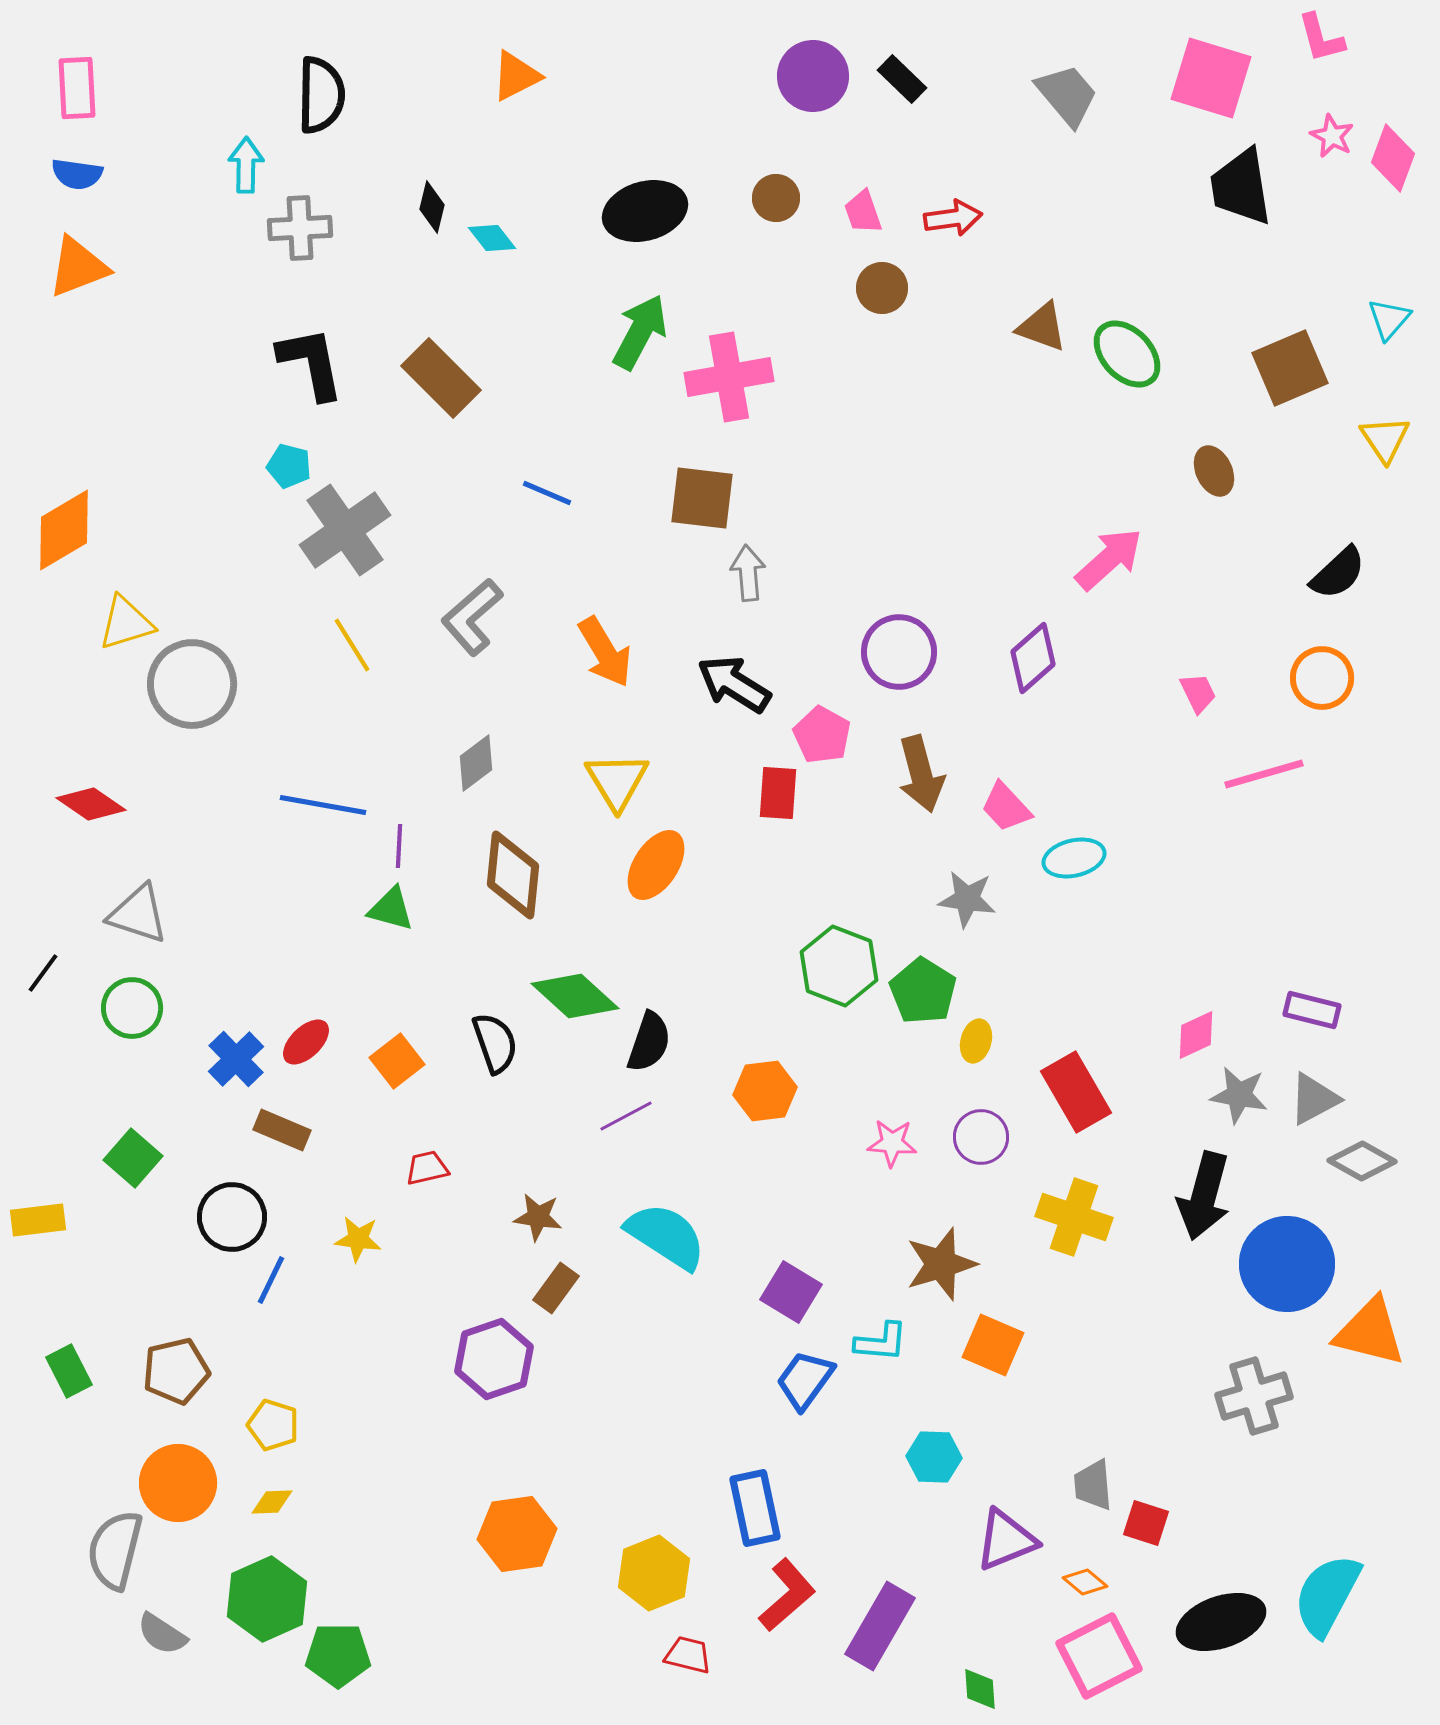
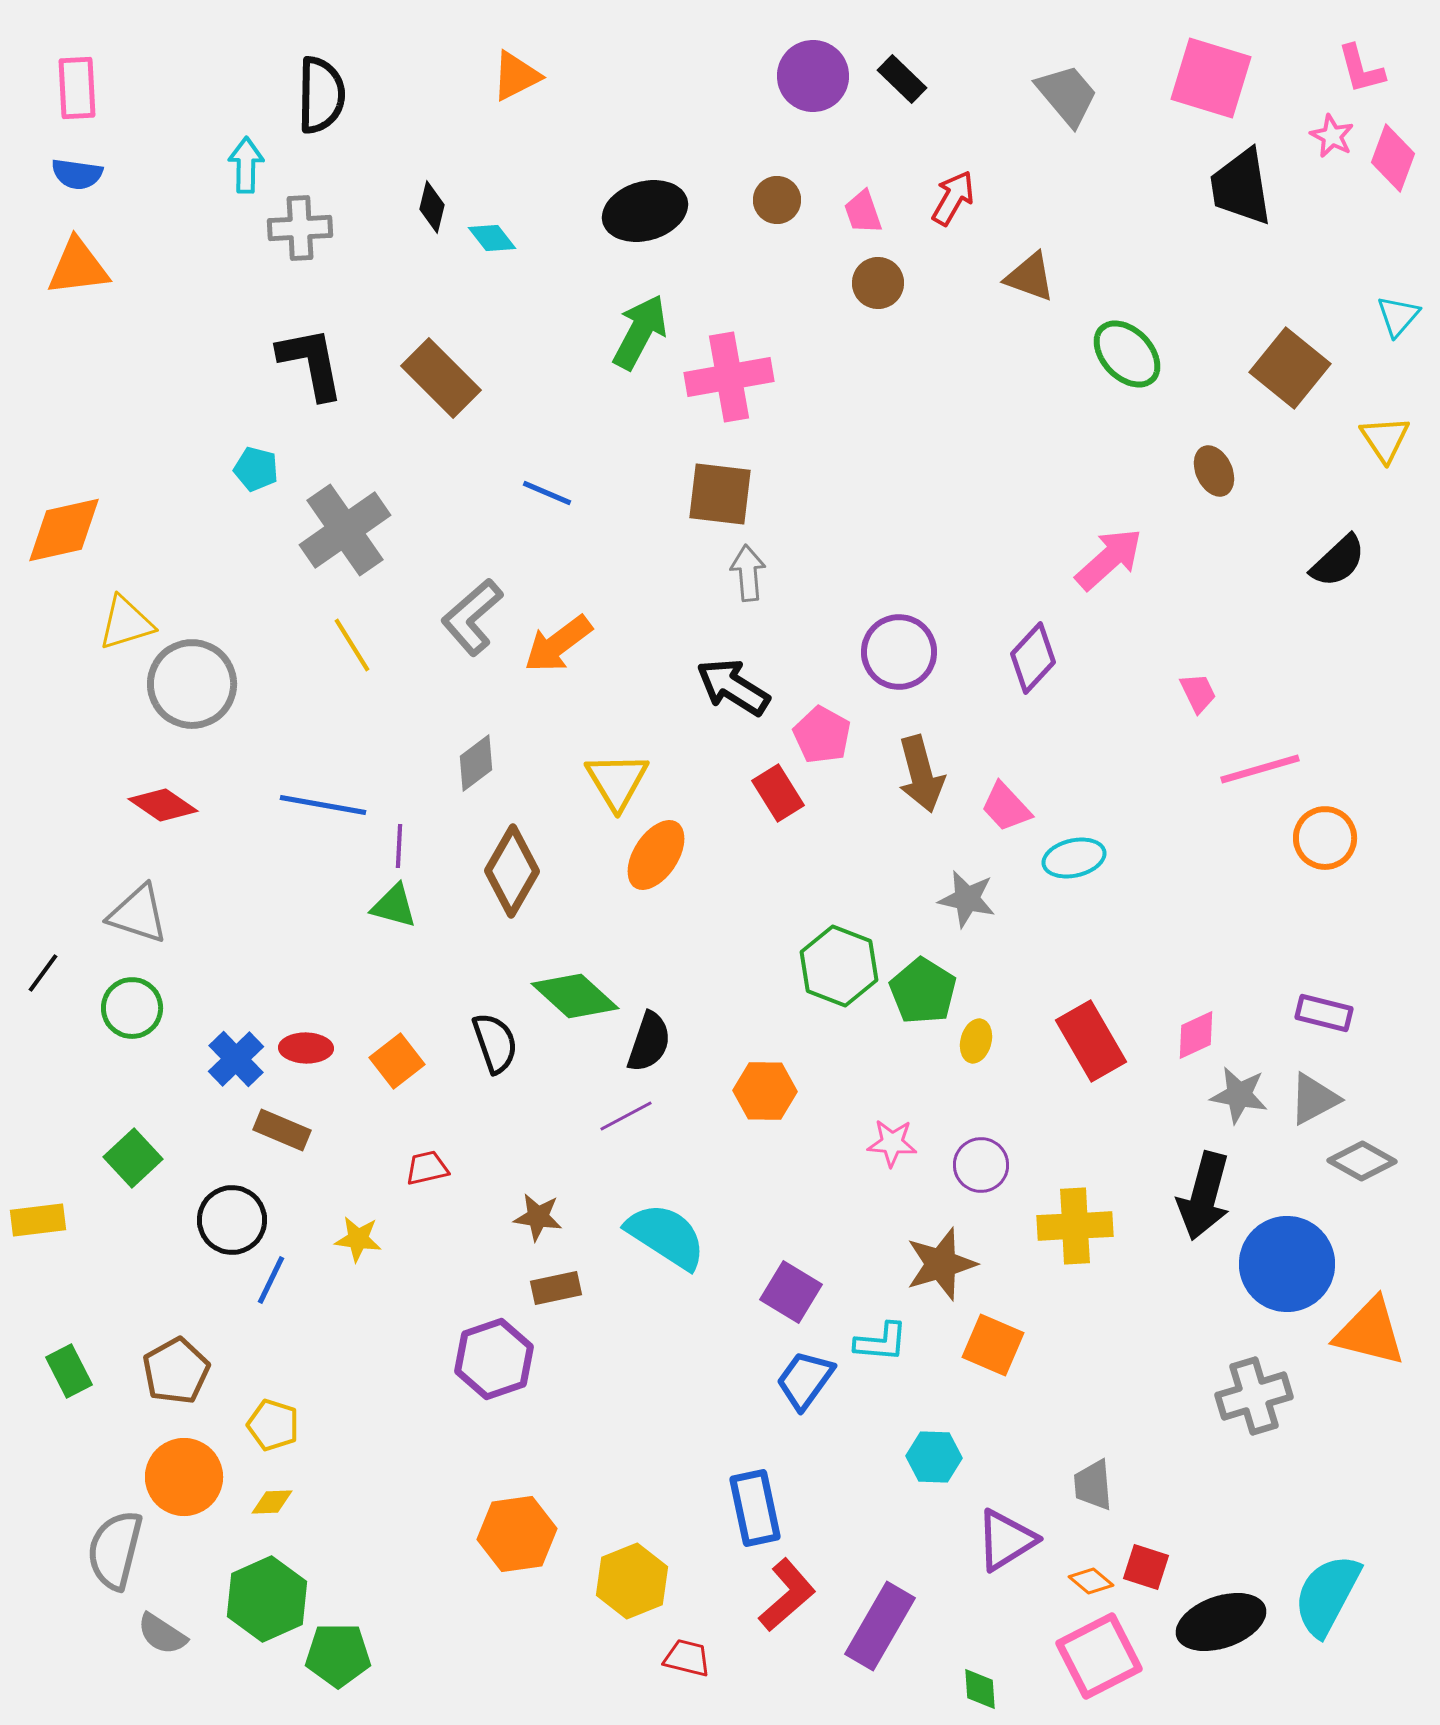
pink L-shape at (1321, 38): moved 40 px right, 31 px down
brown circle at (776, 198): moved 1 px right, 2 px down
red arrow at (953, 218): moved 20 px up; rotated 52 degrees counterclockwise
orange triangle at (78, 267): rotated 14 degrees clockwise
brown circle at (882, 288): moved 4 px left, 5 px up
cyan triangle at (1389, 319): moved 9 px right, 3 px up
brown triangle at (1042, 327): moved 12 px left, 50 px up
brown square at (1290, 368): rotated 28 degrees counterclockwise
cyan pentagon at (289, 466): moved 33 px left, 3 px down
brown square at (702, 498): moved 18 px right, 4 px up
orange diamond at (64, 530): rotated 18 degrees clockwise
black semicircle at (1338, 573): moved 12 px up
orange arrow at (605, 652): moved 47 px left, 8 px up; rotated 84 degrees clockwise
purple diamond at (1033, 658): rotated 6 degrees counterclockwise
orange circle at (1322, 678): moved 3 px right, 160 px down
black arrow at (734, 684): moved 1 px left, 3 px down
pink line at (1264, 774): moved 4 px left, 5 px up
red rectangle at (778, 793): rotated 36 degrees counterclockwise
red diamond at (91, 804): moved 72 px right, 1 px down
orange ellipse at (656, 865): moved 10 px up
brown diamond at (513, 875): moved 1 px left, 4 px up; rotated 24 degrees clockwise
gray star at (967, 899): rotated 4 degrees clockwise
green triangle at (391, 909): moved 3 px right, 3 px up
purple rectangle at (1312, 1010): moved 12 px right, 3 px down
red ellipse at (306, 1042): moved 6 px down; rotated 45 degrees clockwise
orange hexagon at (765, 1091): rotated 8 degrees clockwise
red rectangle at (1076, 1092): moved 15 px right, 51 px up
purple circle at (981, 1137): moved 28 px down
green square at (133, 1158): rotated 6 degrees clockwise
black circle at (232, 1217): moved 3 px down
yellow cross at (1074, 1217): moved 1 px right, 9 px down; rotated 22 degrees counterclockwise
brown rectangle at (556, 1288): rotated 42 degrees clockwise
brown pentagon at (176, 1371): rotated 16 degrees counterclockwise
orange circle at (178, 1483): moved 6 px right, 6 px up
red square at (1146, 1523): moved 44 px down
purple triangle at (1006, 1540): rotated 10 degrees counterclockwise
yellow hexagon at (654, 1573): moved 22 px left, 8 px down
orange diamond at (1085, 1582): moved 6 px right, 1 px up
red trapezoid at (688, 1655): moved 1 px left, 3 px down
